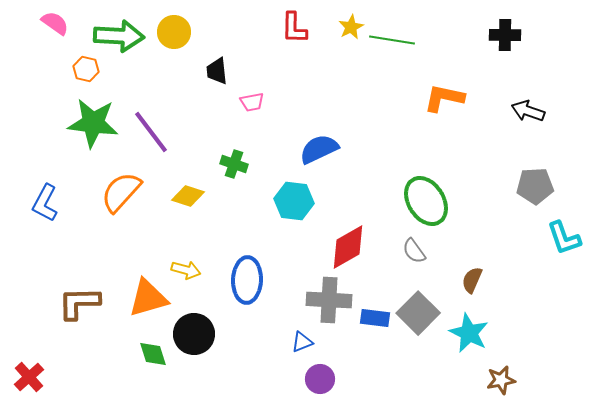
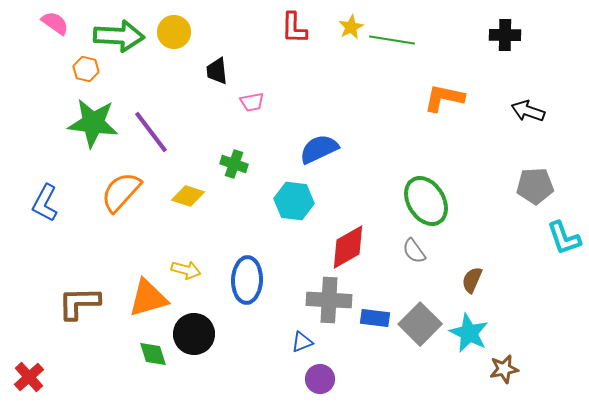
gray square: moved 2 px right, 11 px down
brown star: moved 3 px right, 11 px up
